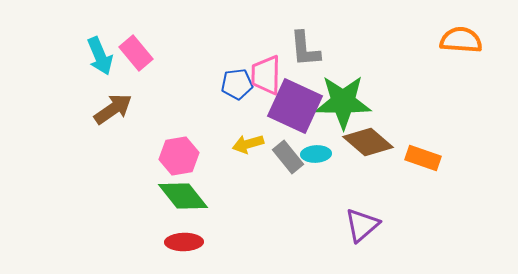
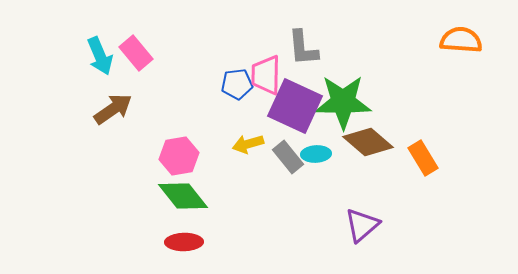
gray L-shape: moved 2 px left, 1 px up
orange rectangle: rotated 40 degrees clockwise
